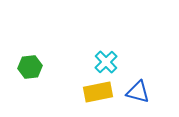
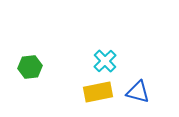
cyan cross: moved 1 px left, 1 px up
